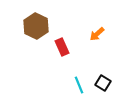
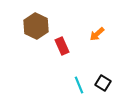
red rectangle: moved 1 px up
